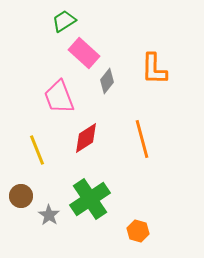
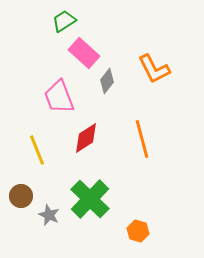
orange L-shape: rotated 28 degrees counterclockwise
green cross: rotated 12 degrees counterclockwise
gray star: rotated 10 degrees counterclockwise
